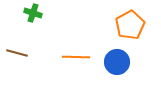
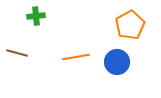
green cross: moved 3 px right, 3 px down; rotated 24 degrees counterclockwise
orange line: rotated 12 degrees counterclockwise
